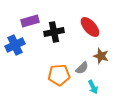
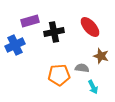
gray semicircle: rotated 128 degrees counterclockwise
